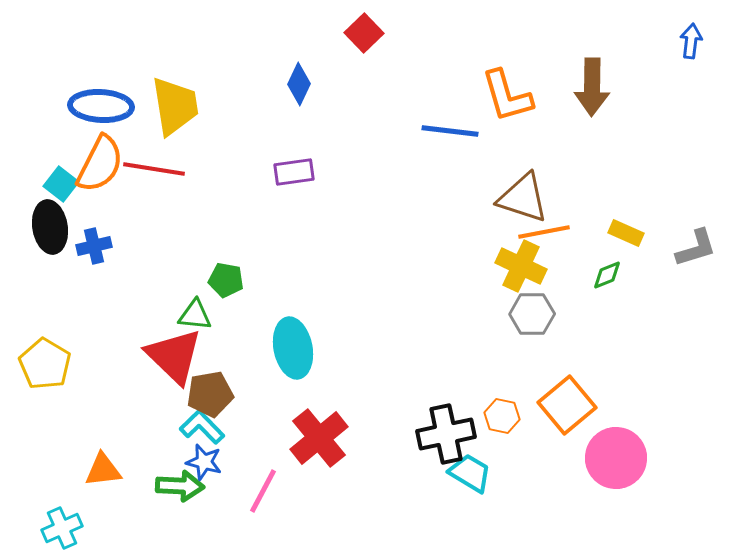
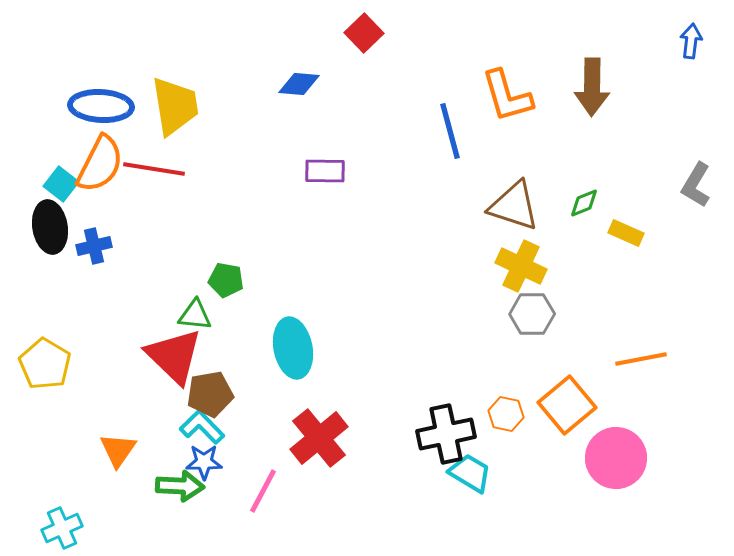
blue diamond: rotated 69 degrees clockwise
blue line: rotated 68 degrees clockwise
purple rectangle: moved 31 px right, 1 px up; rotated 9 degrees clockwise
brown triangle: moved 9 px left, 8 px down
orange line: moved 97 px right, 127 px down
gray L-shape: moved 63 px up; rotated 138 degrees clockwise
green diamond: moved 23 px left, 72 px up
orange hexagon: moved 4 px right, 2 px up
blue star: rotated 15 degrees counterclockwise
orange triangle: moved 15 px right, 20 px up; rotated 48 degrees counterclockwise
